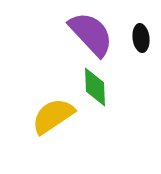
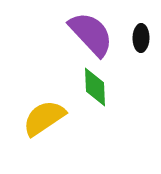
black ellipse: rotated 8 degrees clockwise
yellow semicircle: moved 9 px left, 2 px down
